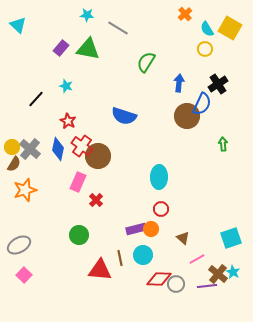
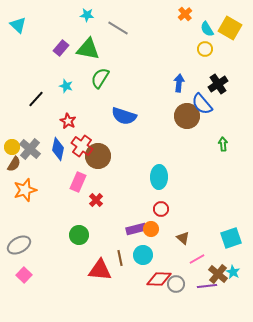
green semicircle at (146, 62): moved 46 px left, 16 px down
blue semicircle at (202, 104): rotated 115 degrees clockwise
